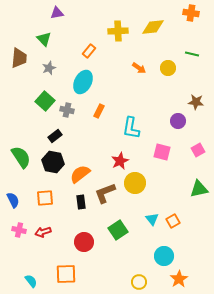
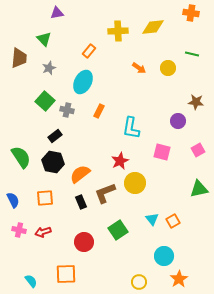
black rectangle at (81, 202): rotated 16 degrees counterclockwise
